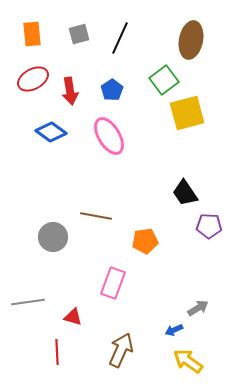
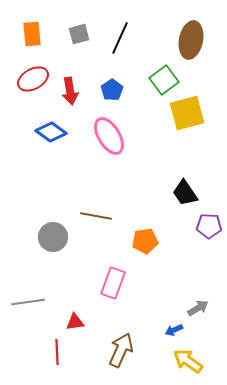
red triangle: moved 2 px right, 5 px down; rotated 24 degrees counterclockwise
